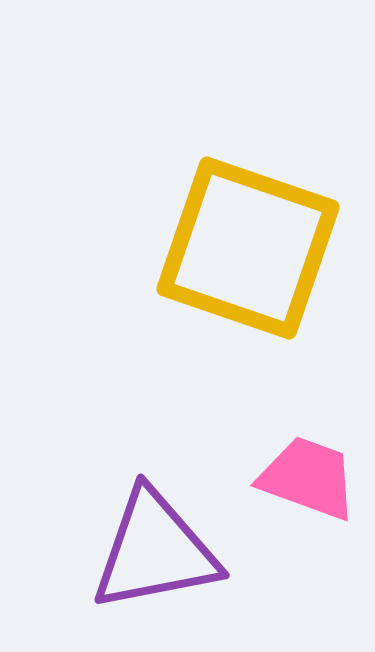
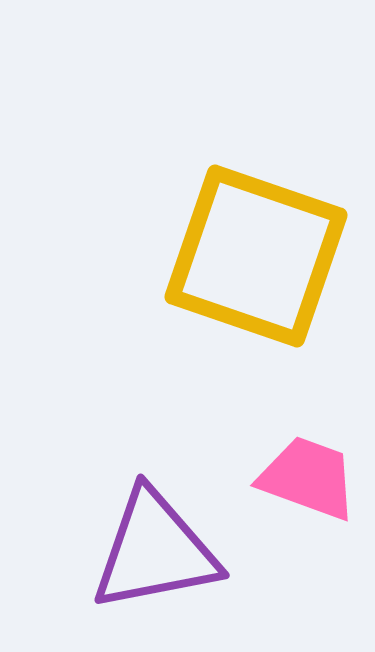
yellow square: moved 8 px right, 8 px down
